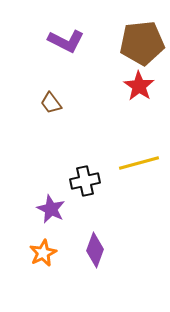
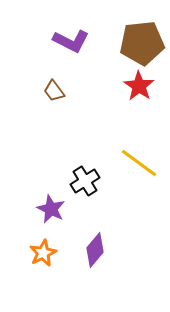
purple L-shape: moved 5 px right
brown trapezoid: moved 3 px right, 12 px up
yellow line: rotated 51 degrees clockwise
black cross: rotated 20 degrees counterclockwise
purple diamond: rotated 20 degrees clockwise
